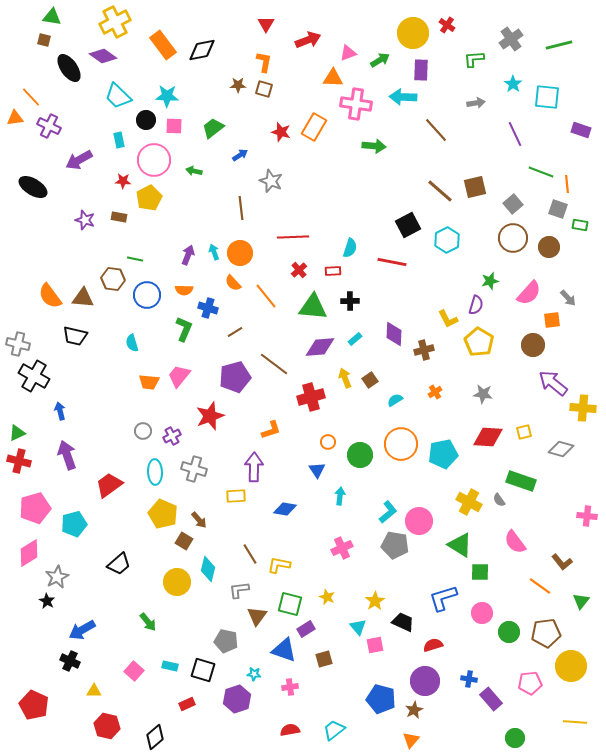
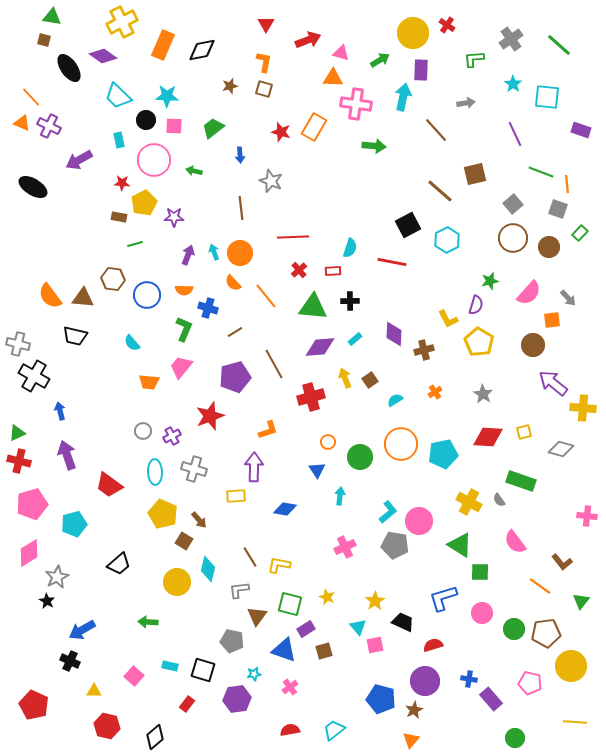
yellow cross at (115, 22): moved 7 px right
orange rectangle at (163, 45): rotated 60 degrees clockwise
green line at (559, 45): rotated 56 degrees clockwise
pink triangle at (348, 53): moved 7 px left; rotated 36 degrees clockwise
brown star at (238, 85): moved 8 px left, 1 px down; rotated 14 degrees counterclockwise
cyan arrow at (403, 97): rotated 100 degrees clockwise
gray arrow at (476, 103): moved 10 px left
orange triangle at (15, 118): moved 7 px right, 5 px down; rotated 30 degrees clockwise
blue arrow at (240, 155): rotated 119 degrees clockwise
red star at (123, 181): moved 1 px left, 2 px down
brown square at (475, 187): moved 13 px up
yellow pentagon at (149, 198): moved 5 px left, 5 px down
purple star at (85, 220): moved 89 px right, 3 px up; rotated 18 degrees counterclockwise
green rectangle at (580, 225): moved 8 px down; rotated 56 degrees counterclockwise
green line at (135, 259): moved 15 px up; rotated 28 degrees counterclockwise
cyan semicircle at (132, 343): rotated 24 degrees counterclockwise
brown line at (274, 364): rotated 24 degrees clockwise
pink trapezoid at (179, 376): moved 2 px right, 9 px up
gray star at (483, 394): rotated 24 degrees clockwise
orange L-shape at (271, 430): moved 3 px left
green circle at (360, 455): moved 2 px down
red trapezoid at (109, 485): rotated 108 degrees counterclockwise
pink pentagon at (35, 508): moved 3 px left, 4 px up
pink cross at (342, 548): moved 3 px right, 1 px up
brown line at (250, 554): moved 3 px down
green arrow at (148, 622): rotated 132 degrees clockwise
green circle at (509, 632): moved 5 px right, 3 px up
gray pentagon at (226, 641): moved 6 px right
brown square at (324, 659): moved 8 px up
pink square at (134, 671): moved 5 px down
cyan star at (254, 674): rotated 16 degrees counterclockwise
pink pentagon at (530, 683): rotated 20 degrees clockwise
pink cross at (290, 687): rotated 28 degrees counterclockwise
purple hexagon at (237, 699): rotated 12 degrees clockwise
red rectangle at (187, 704): rotated 28 degrees counterclockwise
